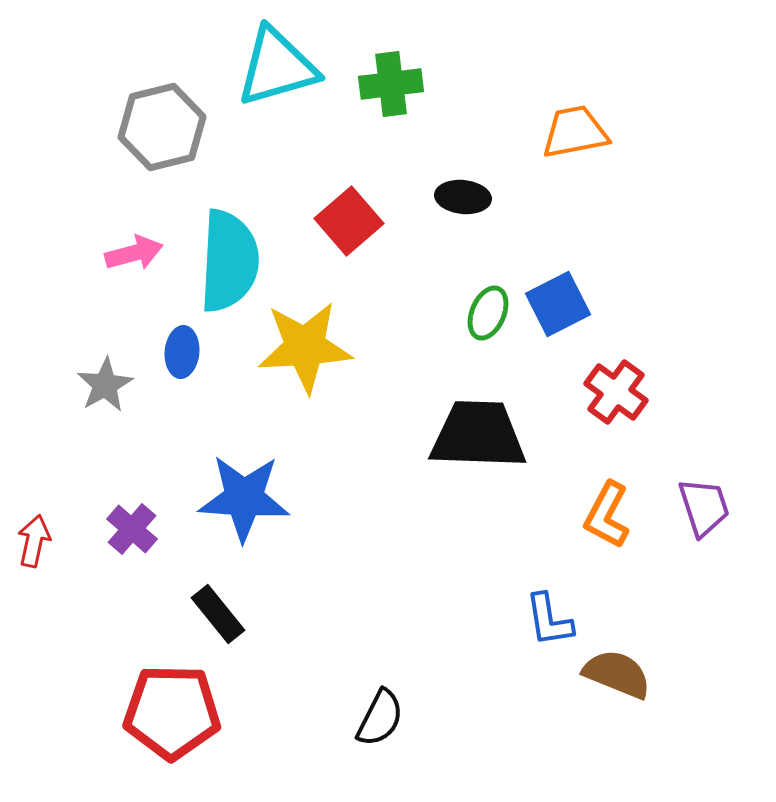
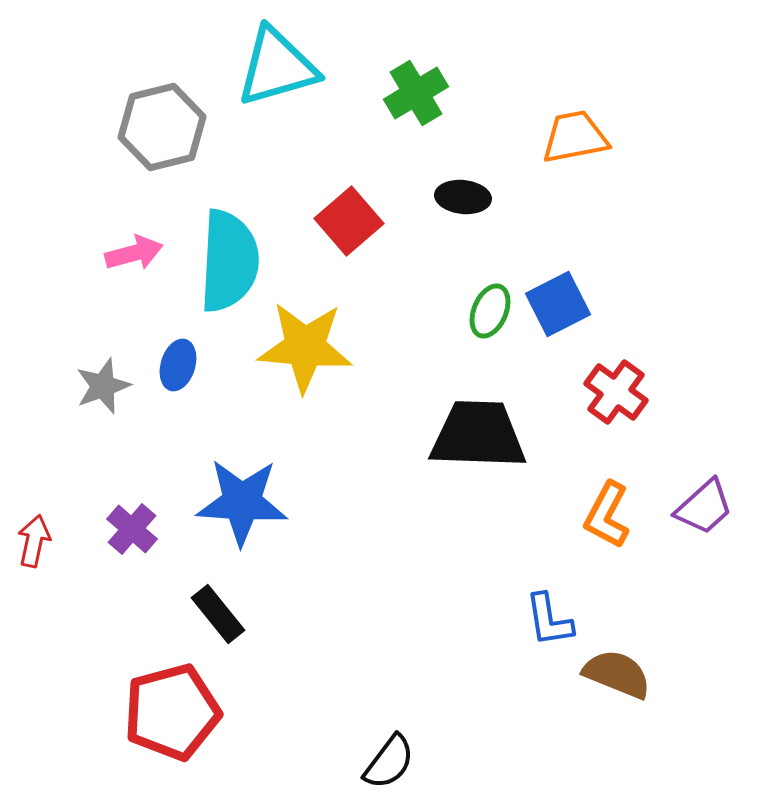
green cross: moved 25 px right, 9 px down; rotated 24 degrees counterclockwise
orange trapezoid: moved 5 px down
green ellipse: moved 2 px right, 2 px up
yellow star: rotated 8 degrees clockwise
blue ellipse: moved 4 px left, 13 px down; rotated 12 degrees clockwise
gray star: moved 2 px left, 1 px down; rotated 10 degrees clockwise
blue star: moved 2 px left, 4 px down
purple trapezoid: rotated 66 degrees clockwise
red pentagon: rotated 16 degrees counterclockwise
black semicircle: moved 9 px right, 44 px down; rotated 10 degrees clockwise
